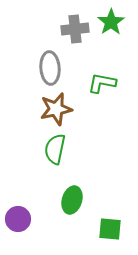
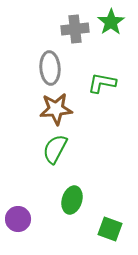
brown star: rotated 8 degrees clockwise
green semicircle: rotated 16 degrees clockwise
green square: rotated 15 degrees clockwise
